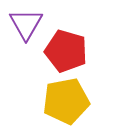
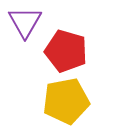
purple triangle: moved 1 px left, 2 px up
